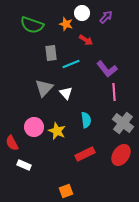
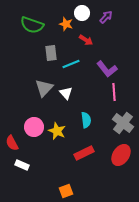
red rectangle: moved 1 px left, 1 px up
white rectangle: moved 2 px left
